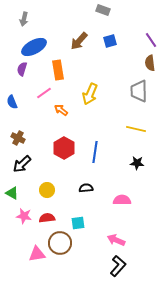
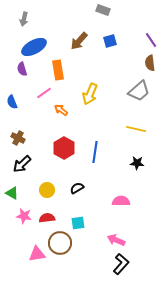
purple semicircle: rotated 32 degrees counterclockwise
gray trapezoid: rotated 130 degrees counterclockwise
black semicircle: moved 9 px left; rotated 24 degrees counterclockwise
pink semicircle: moved 1 px left, 1 px down
black L-shape: moved 3 px right, 2 px up
